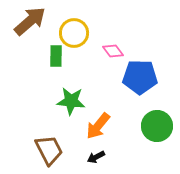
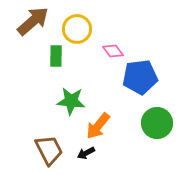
brown arrow: moved 3 px right
yellow circle: moved 3 px right, 4 px up
blue pentagon: rotated 8 degrees counterclockwise
green circle: moved 3 px up
black arrow: moved 10 px left, 4 px up
